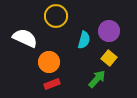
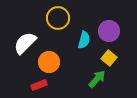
yellow circle: moved 2 px right, 2 px down
white semicircle: moved 5 px down; rotated 70 degrees counterclockwise
red rectangle: moved 13 px left, 1 px down
